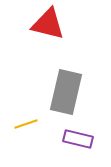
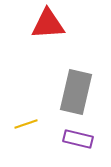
red triangle: rotated 18 degrees counterclockwise
gray rectangle: moved 10 px right
